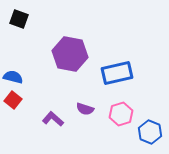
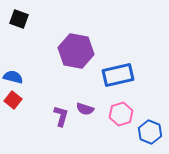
purple hexagon: moved 6 px right, 3 px up
blue rectangle: moved 1 px right, 2 px down
purple L-shape: moved 8 px right, 3 px up; rotated 65 degrees clockwise
